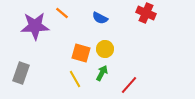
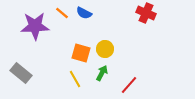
blue semicircle: moved 16 px left, 5 px up
gray rectangle: rotated 70 degrees counterclockwise
